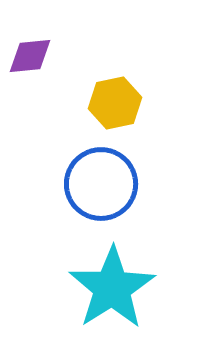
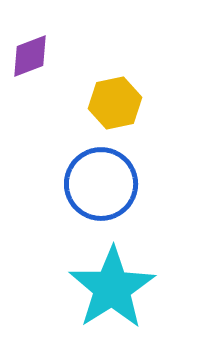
purple diamond: rotated 15 degrees counterclockwise
